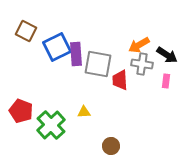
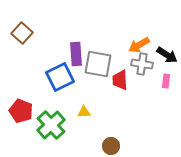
brown square: moved 4 px left, 2 px down; rotated 15 degrees clockwise
blue square: moved 3 px right, 30 px down
